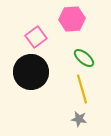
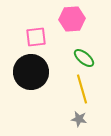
pink square: rotated 30 degrees clockwise
